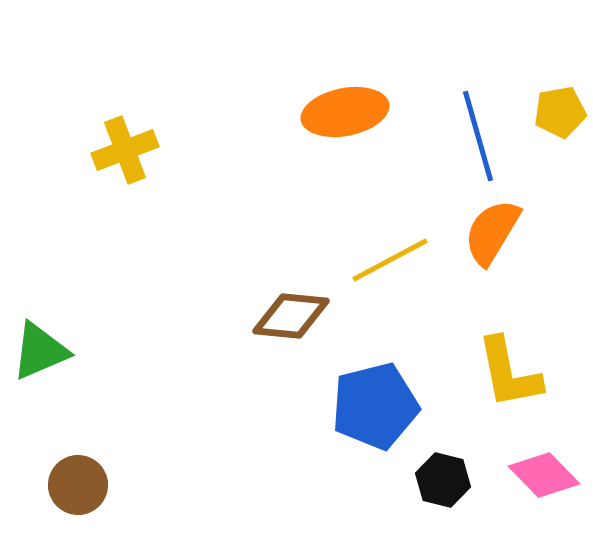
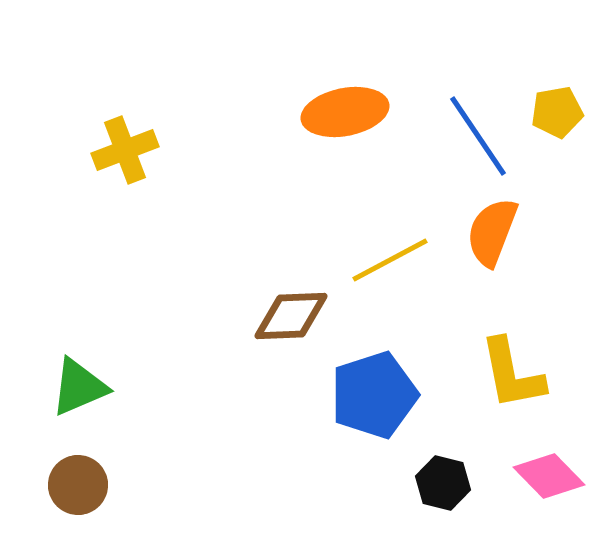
yellow pentagon: moved 3 px left
blue line: rotated 18 degrees counterclockwise
orange semicircle: rotated 10 degrees counterclockwise
brown diamond: rotated 8 degrees counterclockwise
green triangle: moved 39 px right, 36 px down
yellow L-shape: moved 3 px right, 1 px down
blue pentagon: moved 1 px left, 11 px up; rotated 4 degrees counterclockwise
pink diamond: moved 5 px right, 1 px down
black hexagon: moved 3 px down
